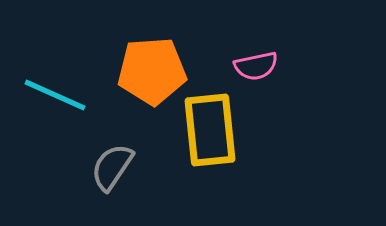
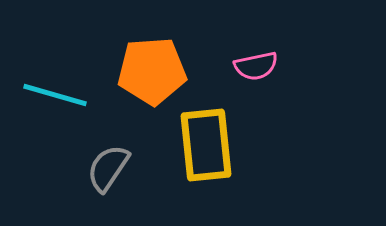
cyan line: rotated 8 degrees counterclockwise
yellow rectangle: moved 4 px left, 15 px down
gray semicircle: moved 4 px left, 1 px down
